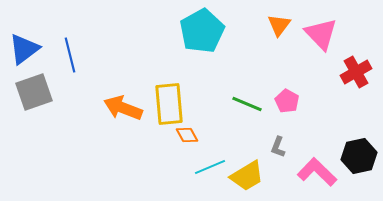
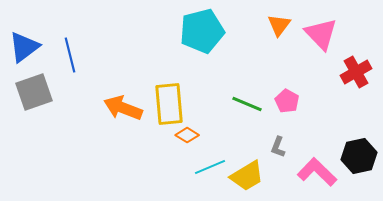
cyan pentagon: rotated 15 degrees clockwise
blue triangle: moved 2 px up
orange diamond: rotated 30 degrees counterclockwise
